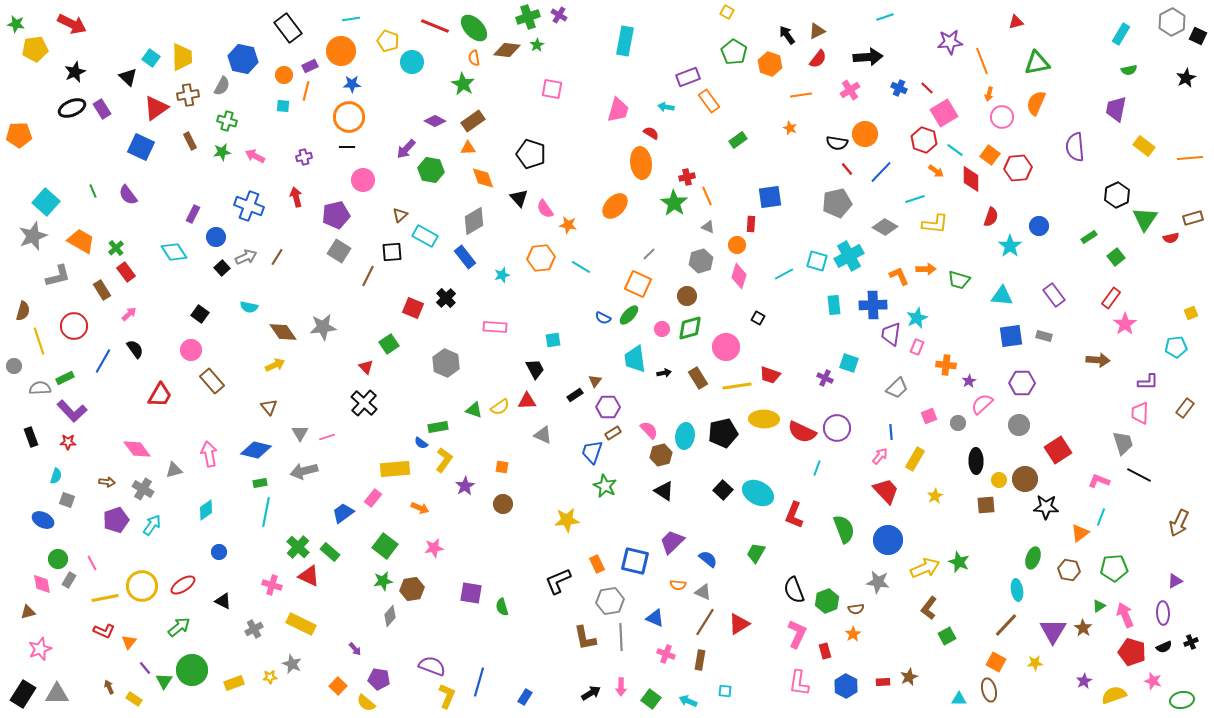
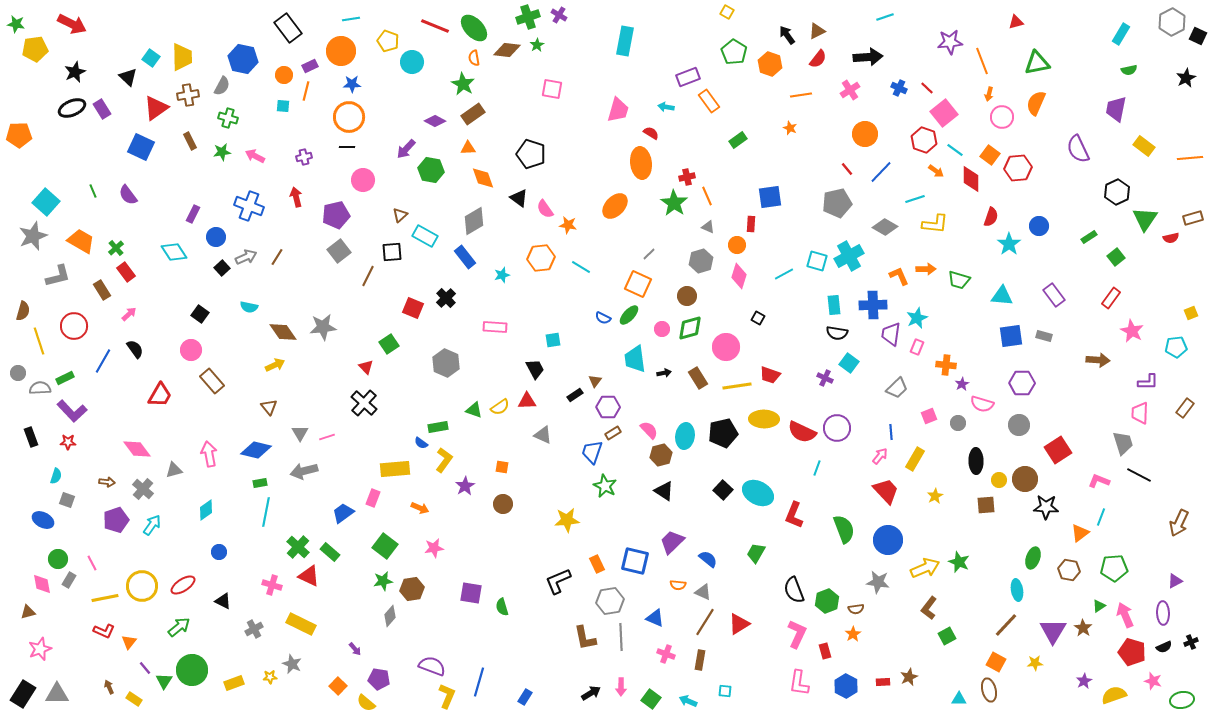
pink square at (944, 113): rotated 8 degrees counterclockwise
green cross at (227, 121): moved 1 px right, 3 px up
brown rectangle at (473, 121): moved 7 px up
black semicircle at (837, 143): moved 190 px down
purple semicircle at (1075, 147): moved 3 px right, 2 px down; rotated 20 degrees counterclockwise
black hexagon at (1117, 195): moved 3 px up
black triangle at (519, 198): rotated 12 degrees counterclockwise
cyan star at (1010, 246): moved 1 px left, 2 px up
gray square at (339, 251): rotated 20 degrees clockwise
pink star at (1125, 324): moved 7 px right, 7 px down; rotated 10 degrees counterclockwise
cyan square at (849, 363): rotated 18 degrees clockwise
gray circle at (14, 366): moved 4 px right, 7 px down
purple star at (969, 381): moved 7 px left, 3 px down
pink semicircle at (982, 404): rotated 120 degrees counterclockwise
gray cross at (143, 489): rotated 10 degrees clockwise
pink rectangle at (373, 498): rotated 18 degrees counterclockwise
